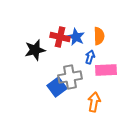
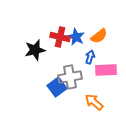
orange semicircle: rotated 54 degrees clockwise
orange arrow: rotated 60 degrees counterclockwise
